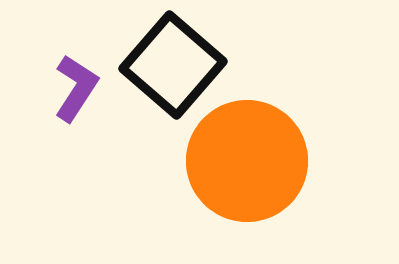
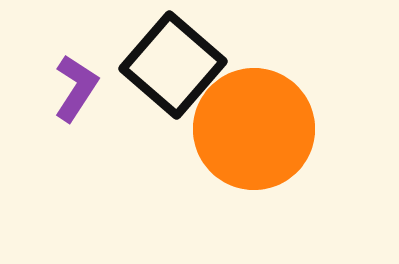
orange circle: moved 7 px right, 32 px up
